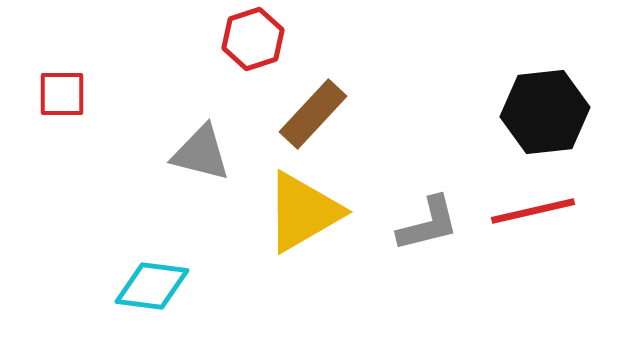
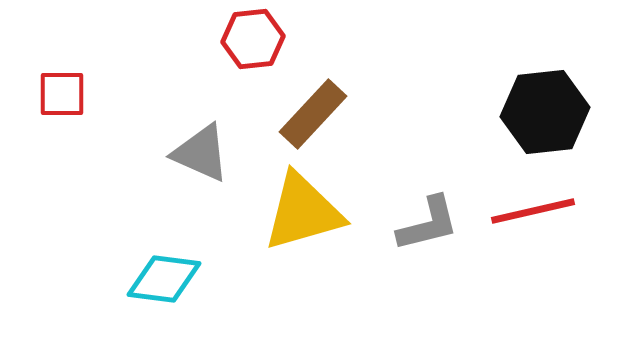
red hexagon: rotated 12 degrees clockwise
gray triangle: rotated 10 degrees clockwise
yellow triangle: rotated 14 degrees clockwise
cyan diamond: moved 12 px right, 7 px up
